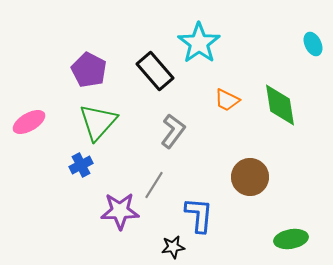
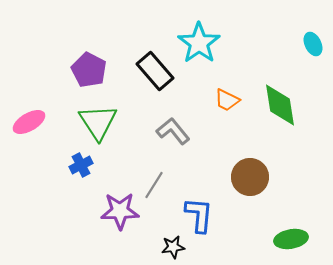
green triangle: rotated 15 degrees counterclockwise
gray L-shape: rotated 76 degrees counterclockwise
